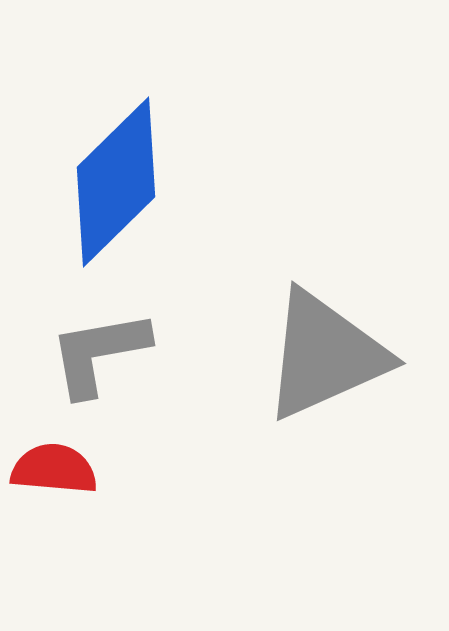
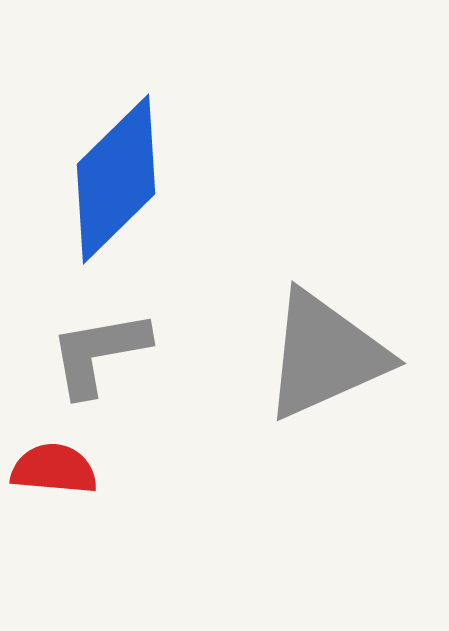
blue diamond: moved 3 px up
